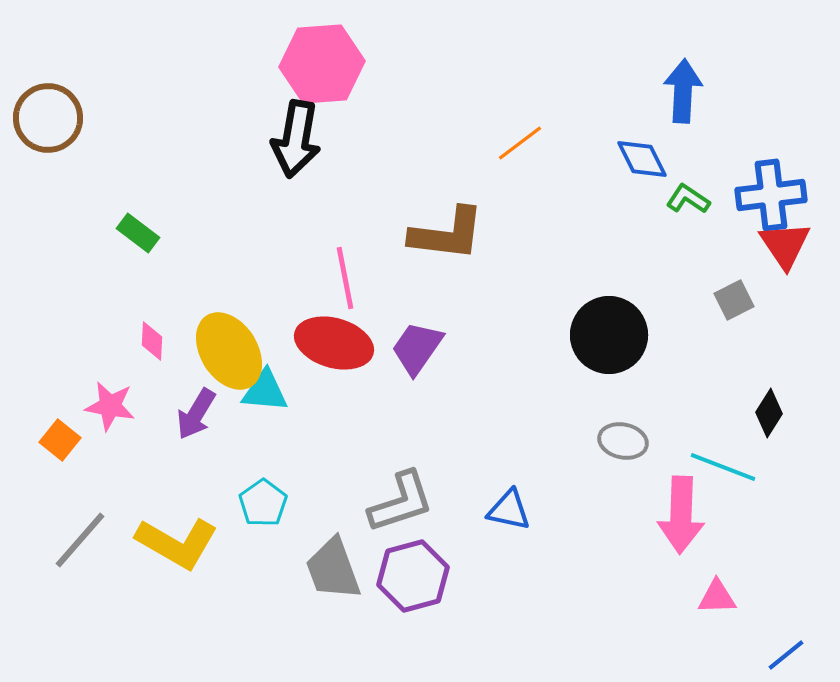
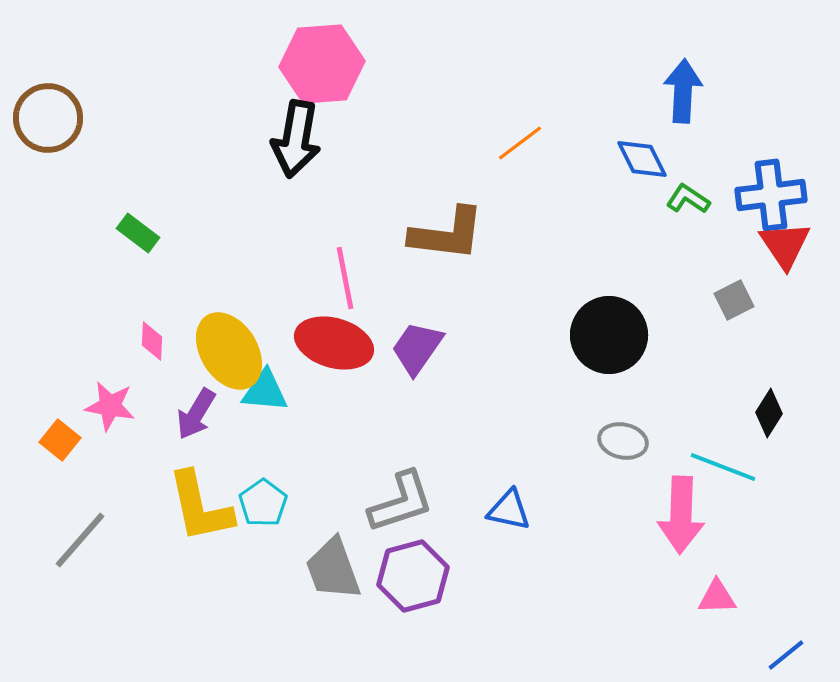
yellow L-shape: moved 23 px right, 36 px up; rotated 48 degrees clockwise
